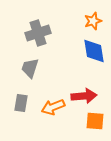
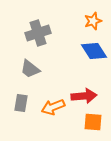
blue diamond: rotated 24 degrees counterclockwise
gray trapezoid: moved 1 px down; rotated 70 degrees counterclockwise
orange square: moved 2 px left, 1 px down
